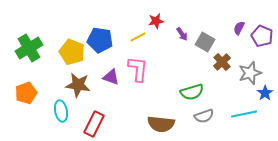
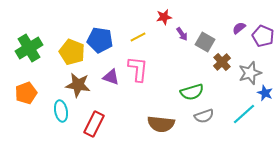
red star: moved 8 px right, 4 px up
purple semicircle: rotated 24 degrees clockwise
purple pentagon: moved 1 px right
blue star: rotated 14 degrees counterclockwise
cyan line: rotated 30 degrees counterclockwise
